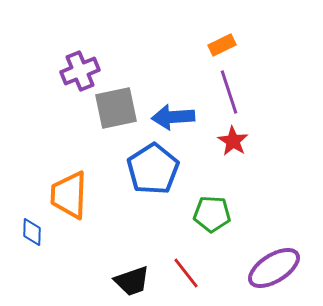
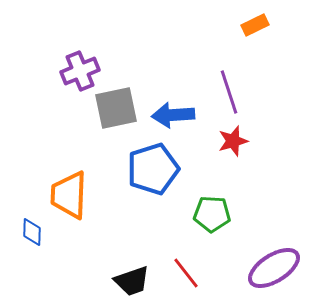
orange rectangle: moved 33 px right, 20 px up
blue arrow: moved 2 px up
red star: rotated 24 degrees clockwise
blue pentagon: rotated 15 degrees clockwise
